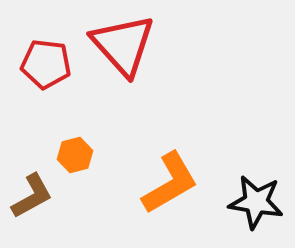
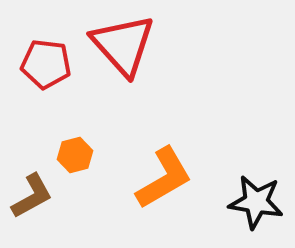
orange L-shape: moved 6 px left, 5 px up
